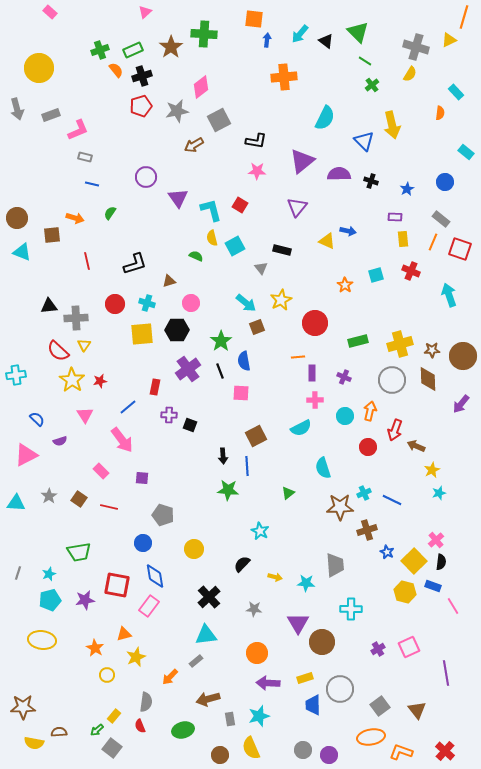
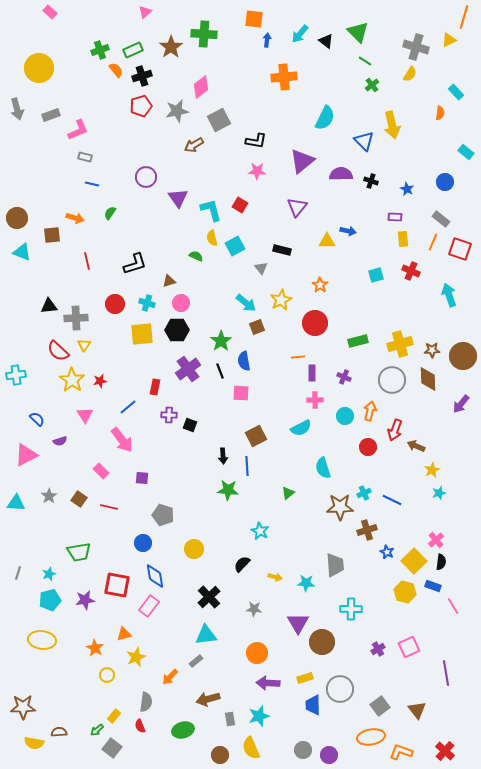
purple semicircle at (339, 174): moved 2 px right
blue star at (407, 189): rotated 16 degrees counterclockwise
yellow triangle at (327, 241): rotated 24 degrees counterclockwise
orange star at (345, 285): moved 25 px left
pink circle at (191, 303): moved 10 px left
